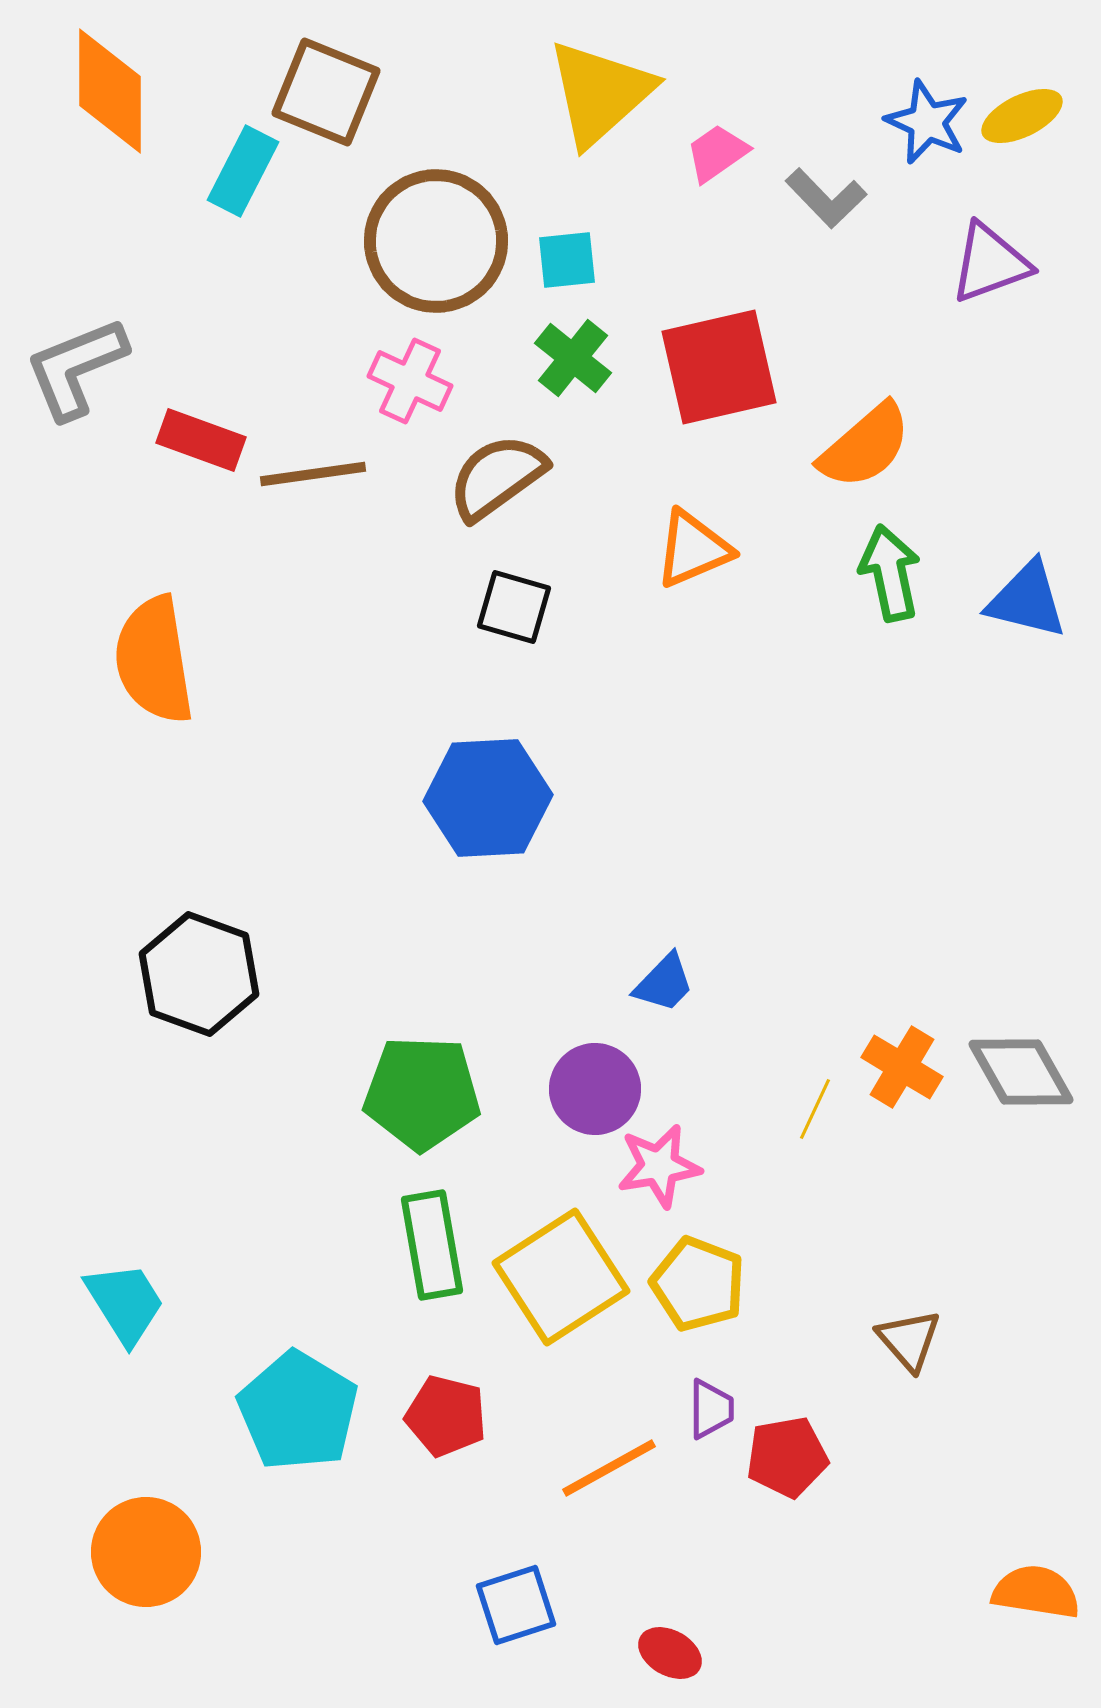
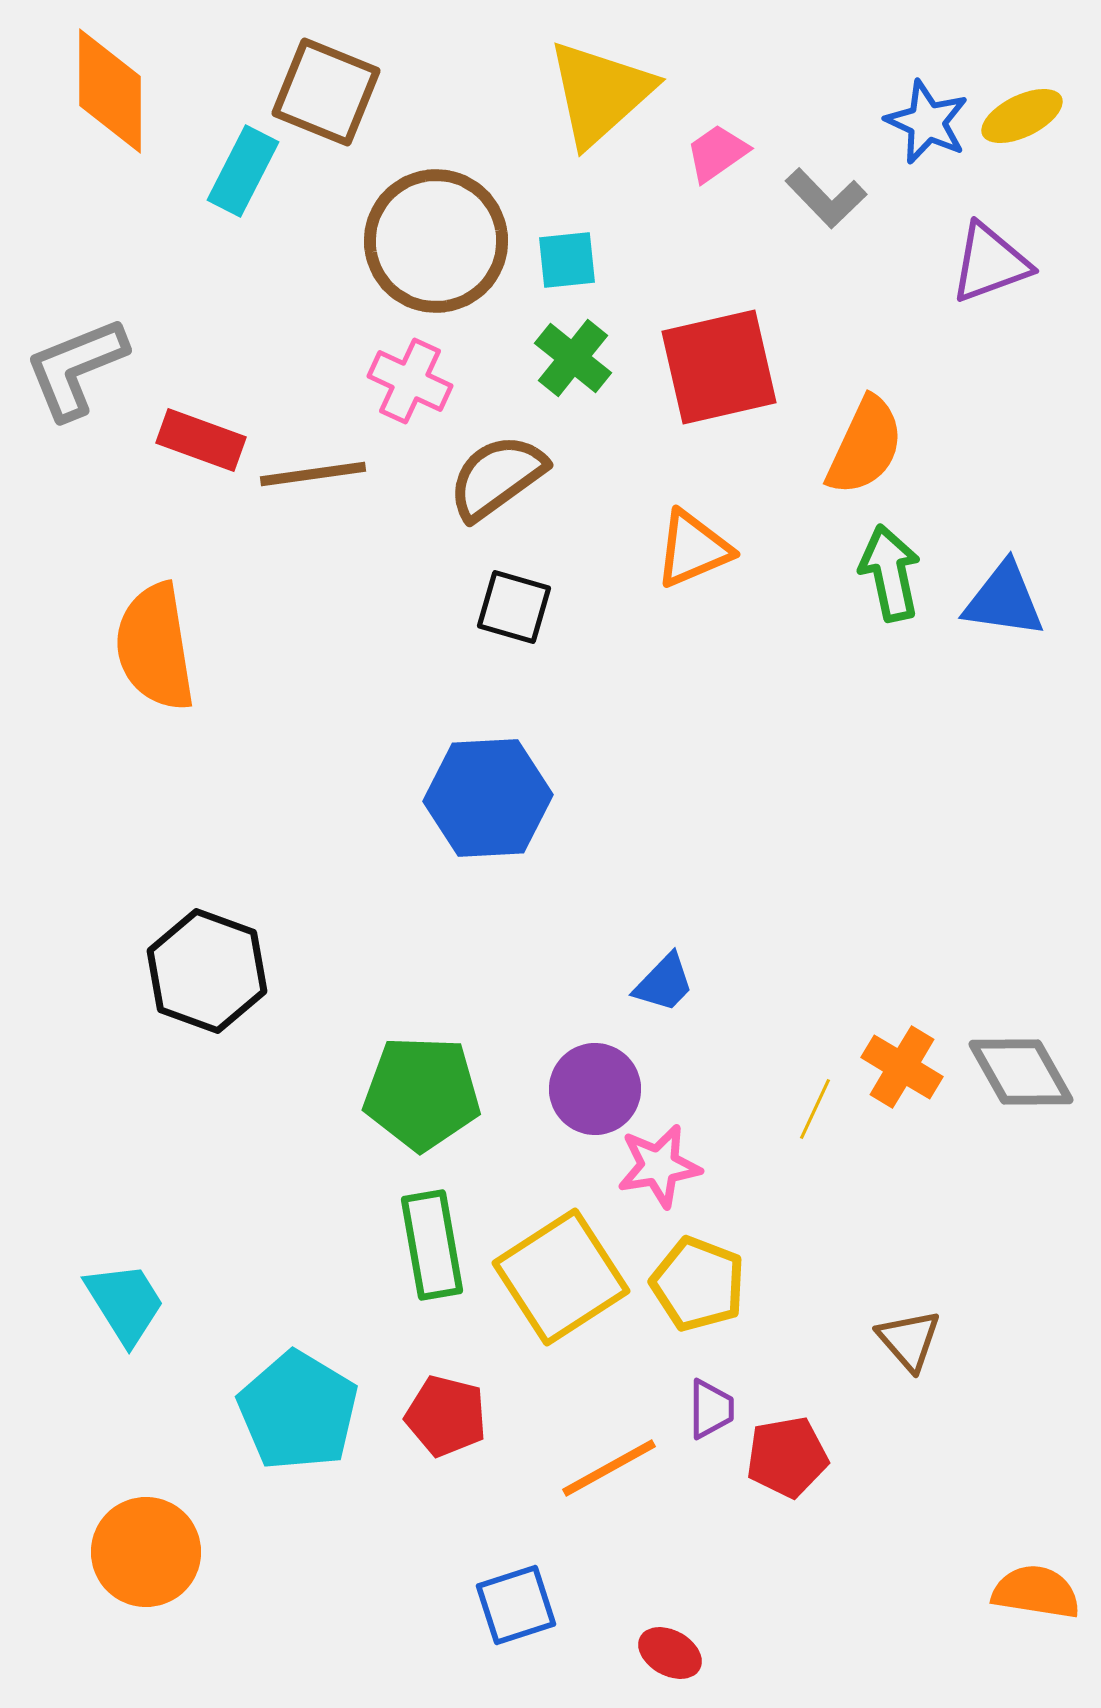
orange semicircle at (865, 446): rotated 24 degrees counterclockwise
blue triangle at (1027, 600): moved 23 px left; rotated 6 degrees counterclockwise
orange semicircle at (154, 660): moved 1 px right, 13 px up
black hexagon at (199, 974): moved 8 px right, 3 px up
